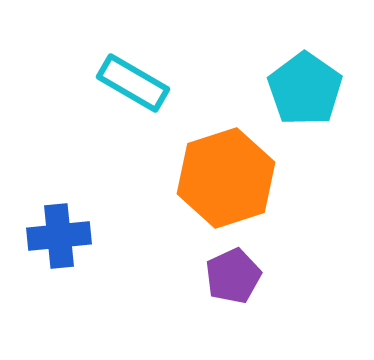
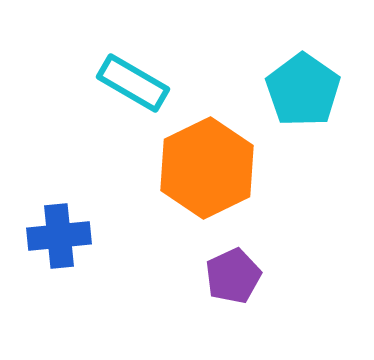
cyan pentagon: moved 2 px left, 1 px down
orange hexagon: moved 19 px left, 10 px up; rotated 8 degrees counterclockwise
